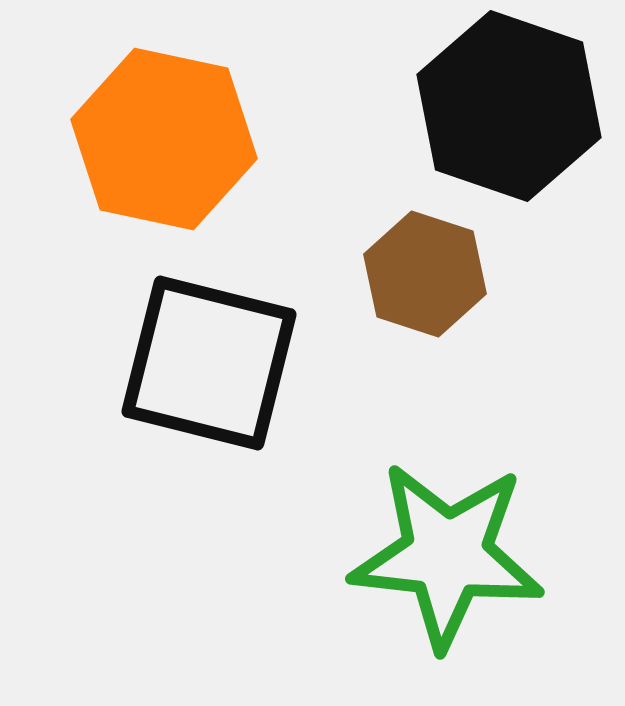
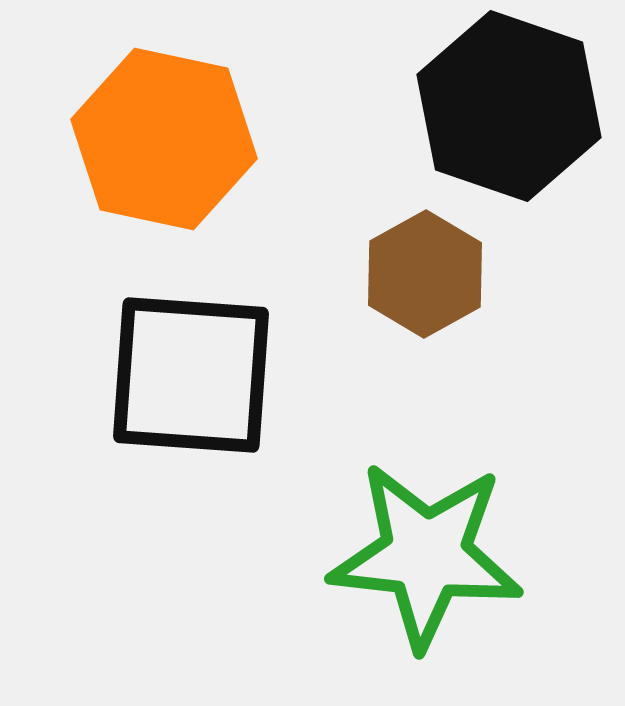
brown hexagon: rotated 13 degrees clockwise
black square: moved 18 px left, 12 px down; rotated 10 degrees counterclockwise
green star: moved 21 px left
